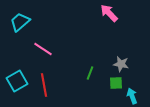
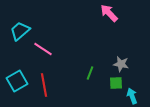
cyan trapezoid: moved 9 px down
